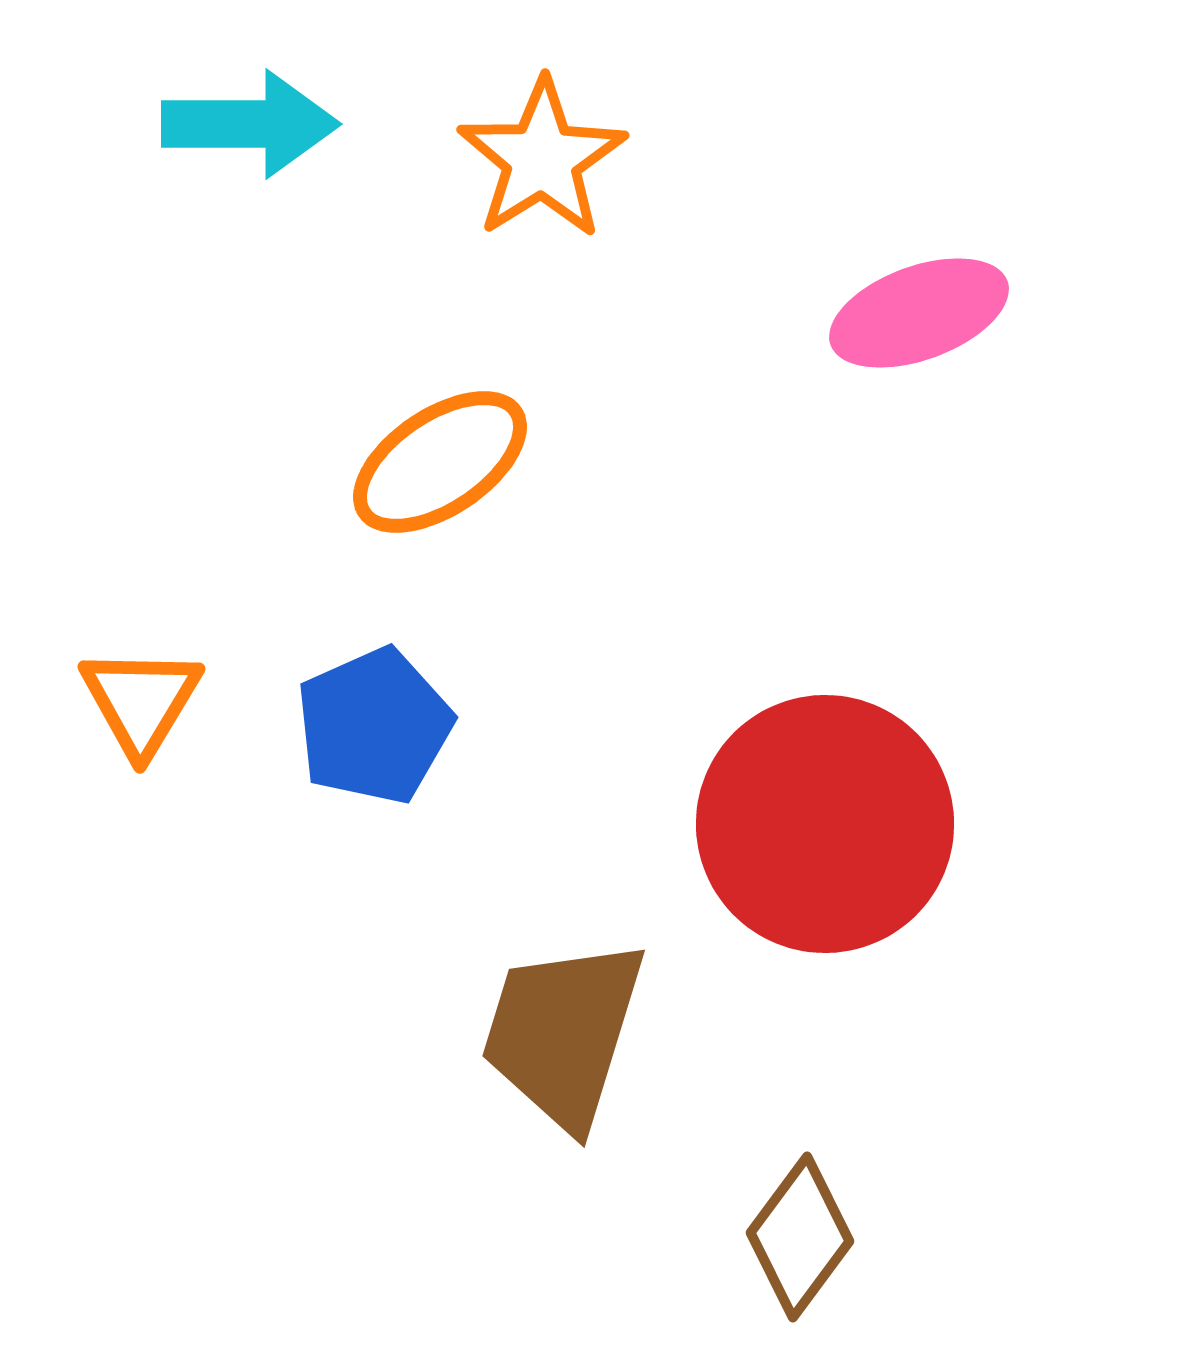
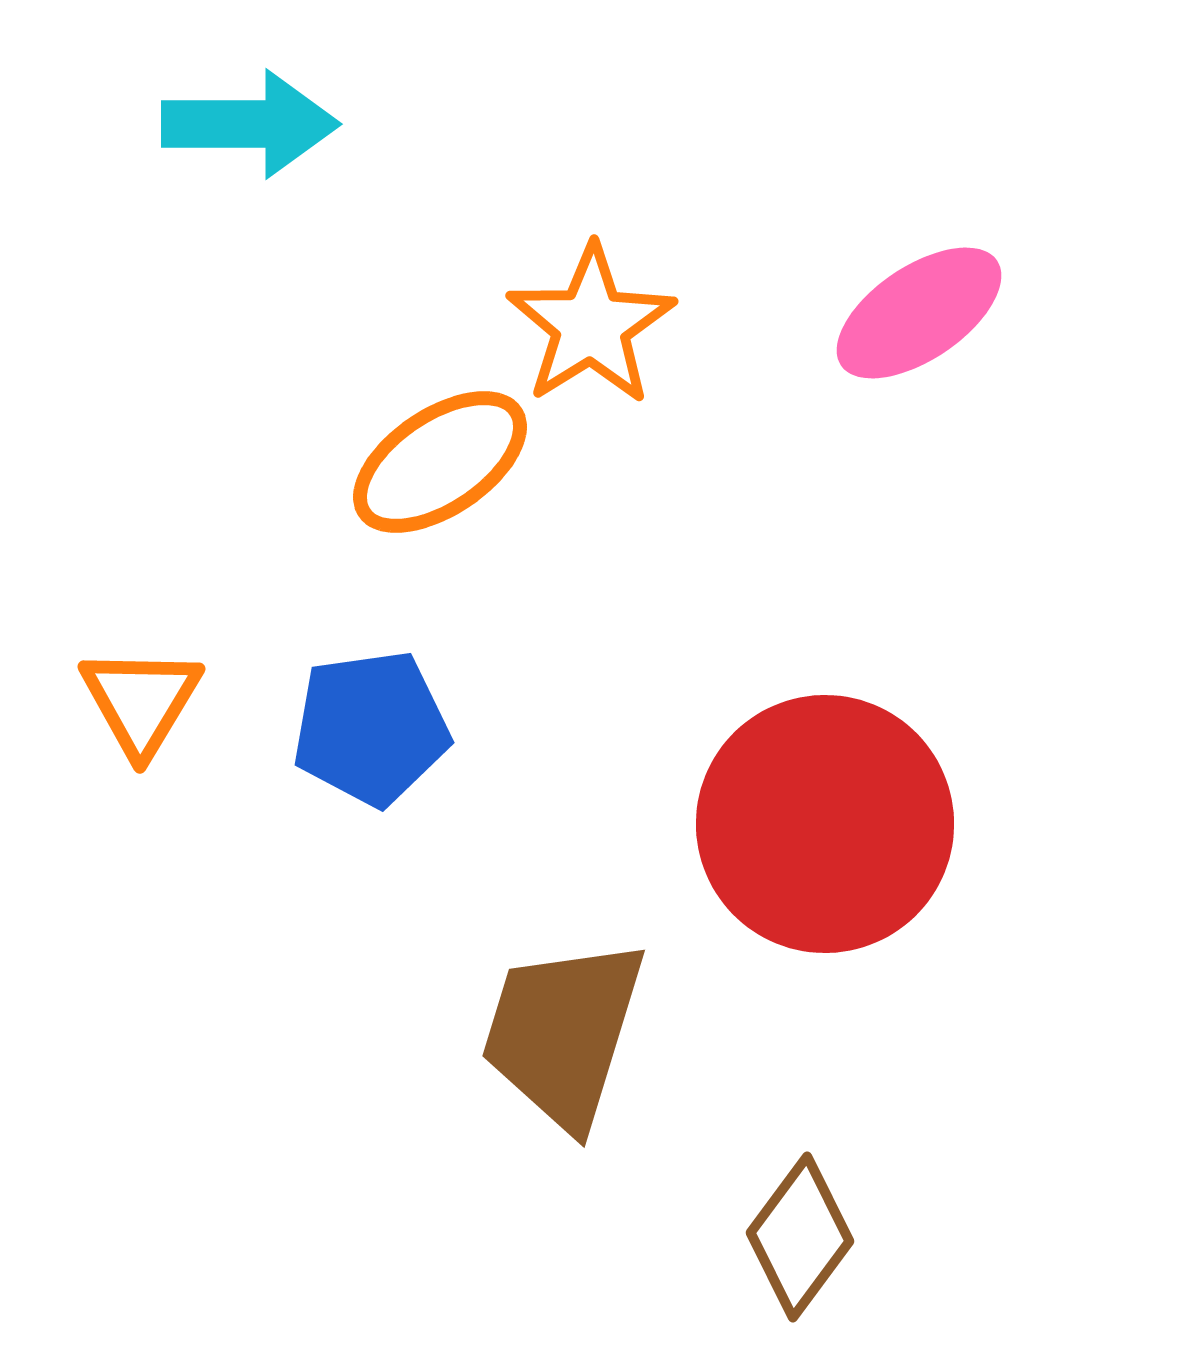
orange star: moved 49 px right, 166 px down
pink ellipse: rotated 14 degrees counterclockwise
blue pentagon: moved 3 px left, 2 px down; rotated 16 degrees clockwise
